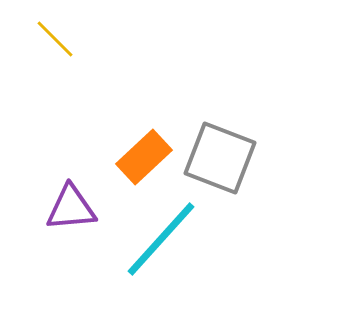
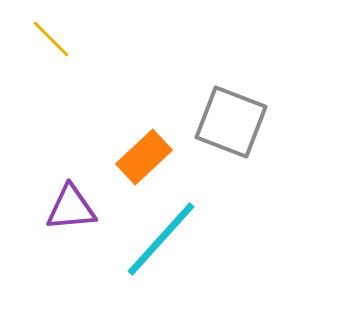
yellow line: moved 4 px left
gray square: moved 11 px right, 36 px up
